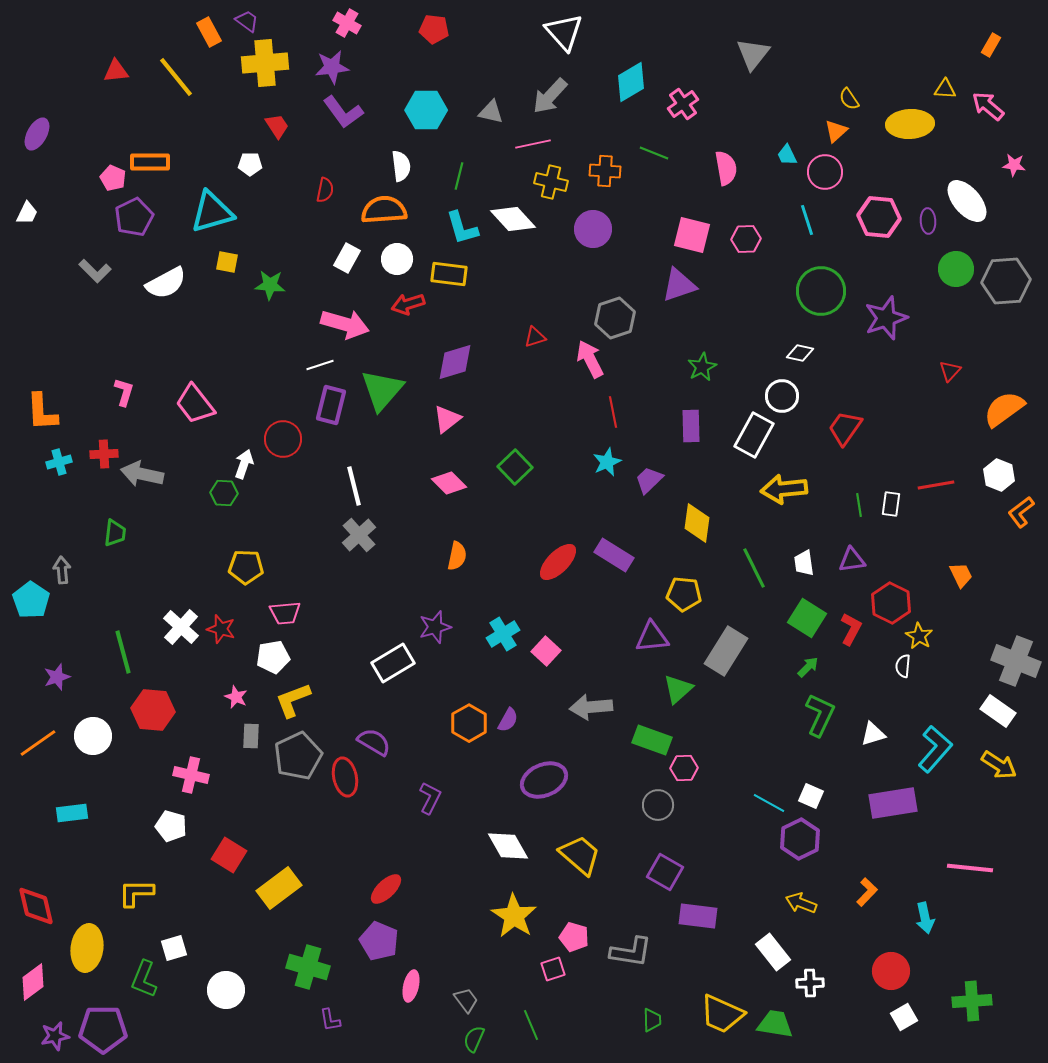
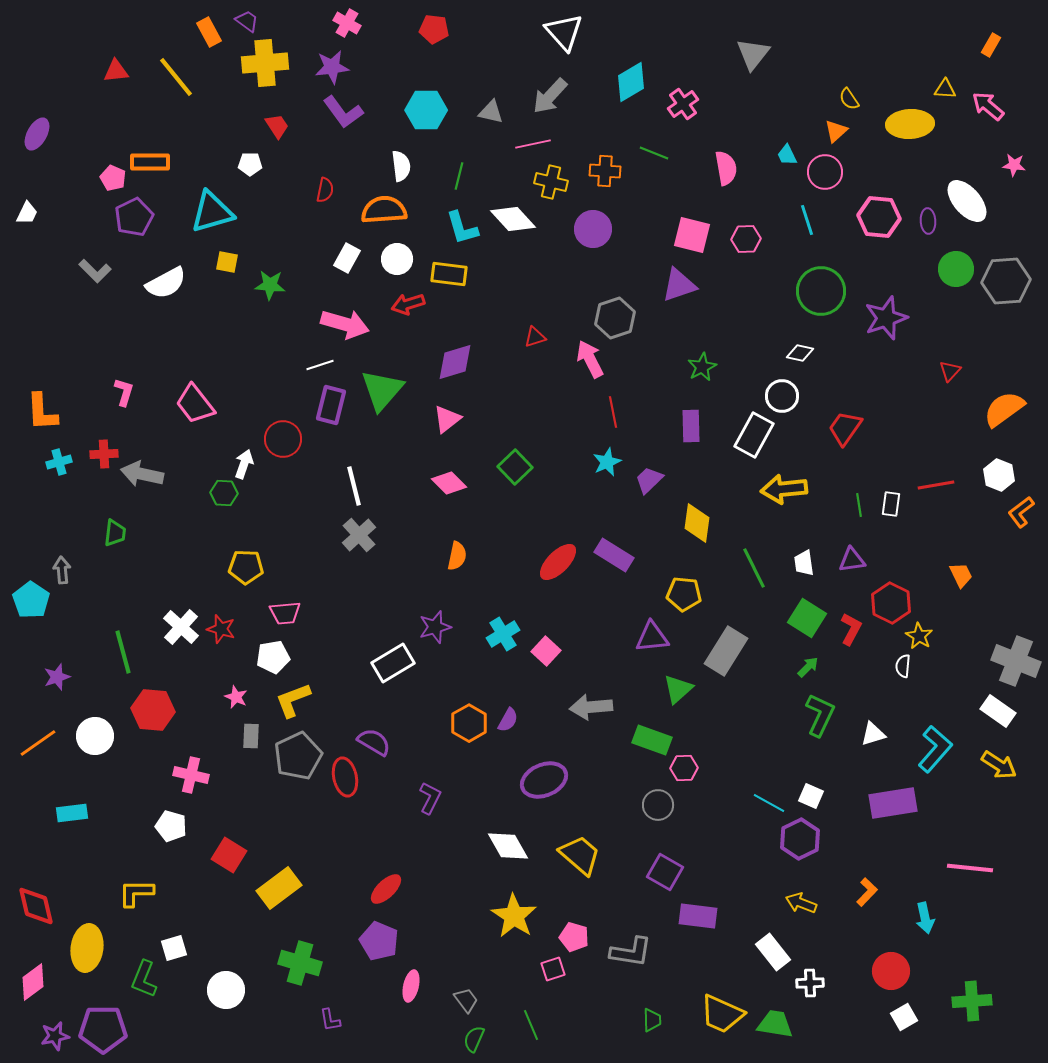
white circle at (93, 736): moved 2 px right
green cross at (308, 967): moved 8 px left, 4 px up
